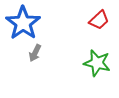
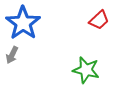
gray arrow: moved 23 px left, 2 px down
green star: moved 11 px left, 7 px down
